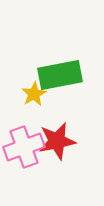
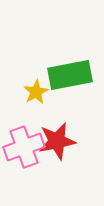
green rectangle: moved 10 px right
yellow star: moved 2 px right, 2 px up
